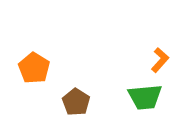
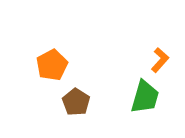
orange pentagon: moved 18 px right, 3 px up; rotated 12 degrees clockwise
green trapezoid: rotated 69 degrees counterclockwise
